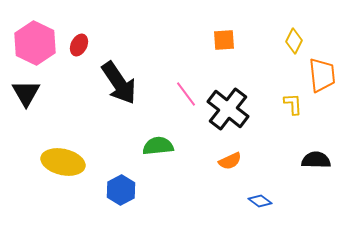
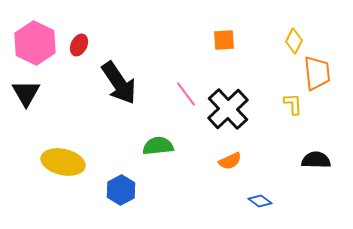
orange trapezoid: moved 5 px left, 2 px up
black cross: rotated 9 degrees clockwise
